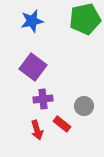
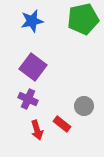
green pentagon: moved 2 px left
purple cross: moved 15 px left; rotated 30 degrees clockwise
